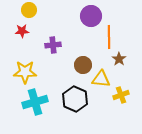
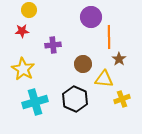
purple circle: moved 1 px down
brown circle: moved 1 px up
yellow star: moved 2 px left, 3 px up; rotated 30 degrees clockwise
yellow triangle: moved 3 px right
yellow cross: moved 1 px right, 4 px down
